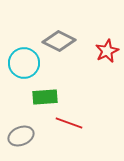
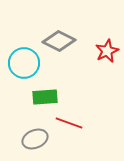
gray ellipse: moved 14 px right, 3 px down
